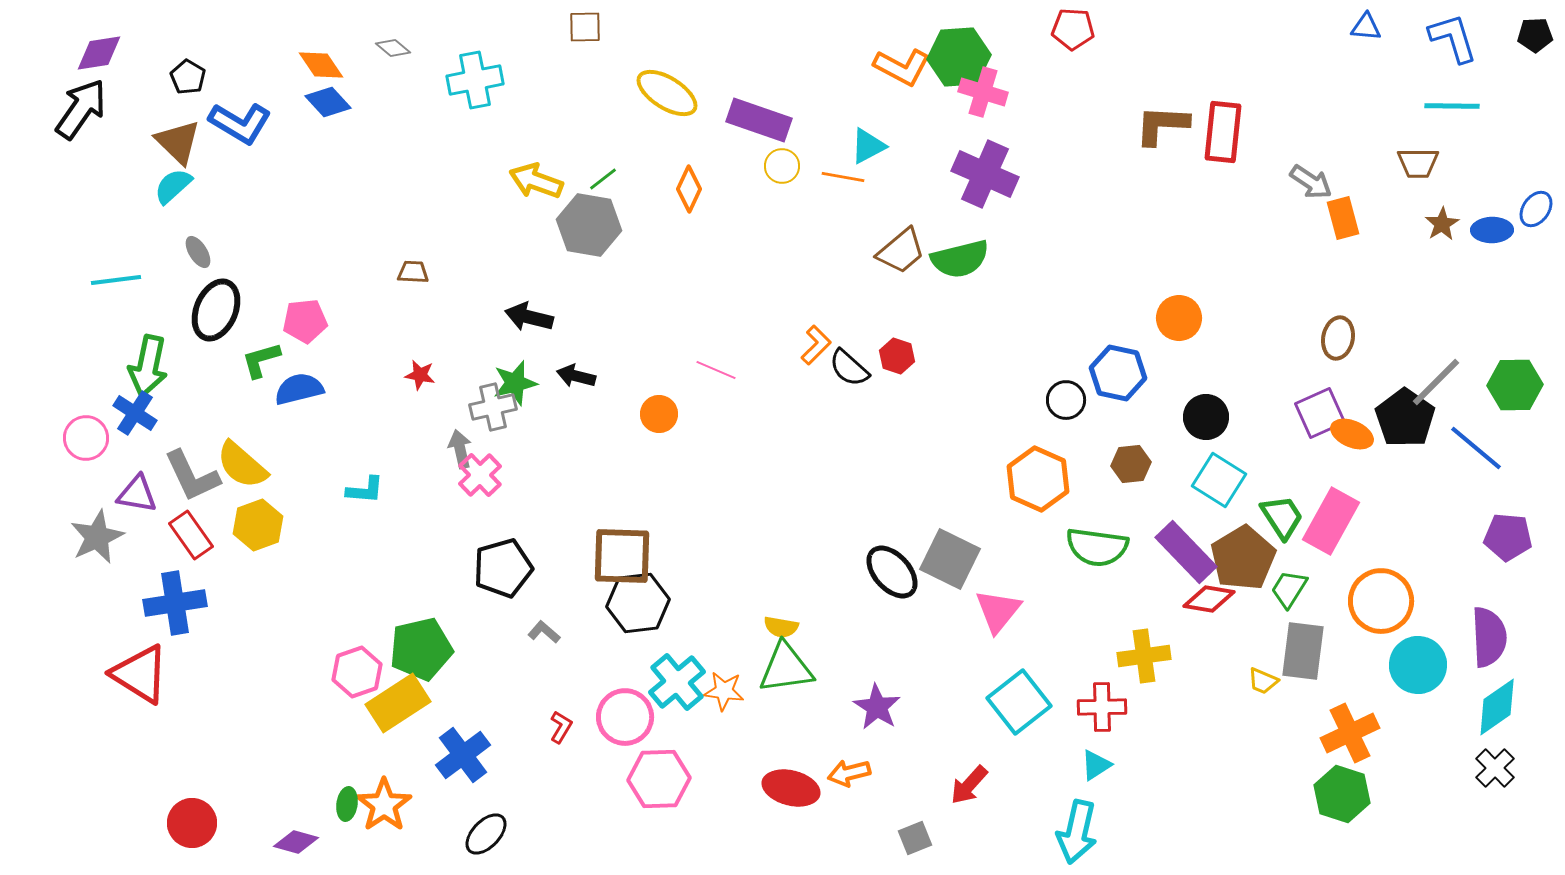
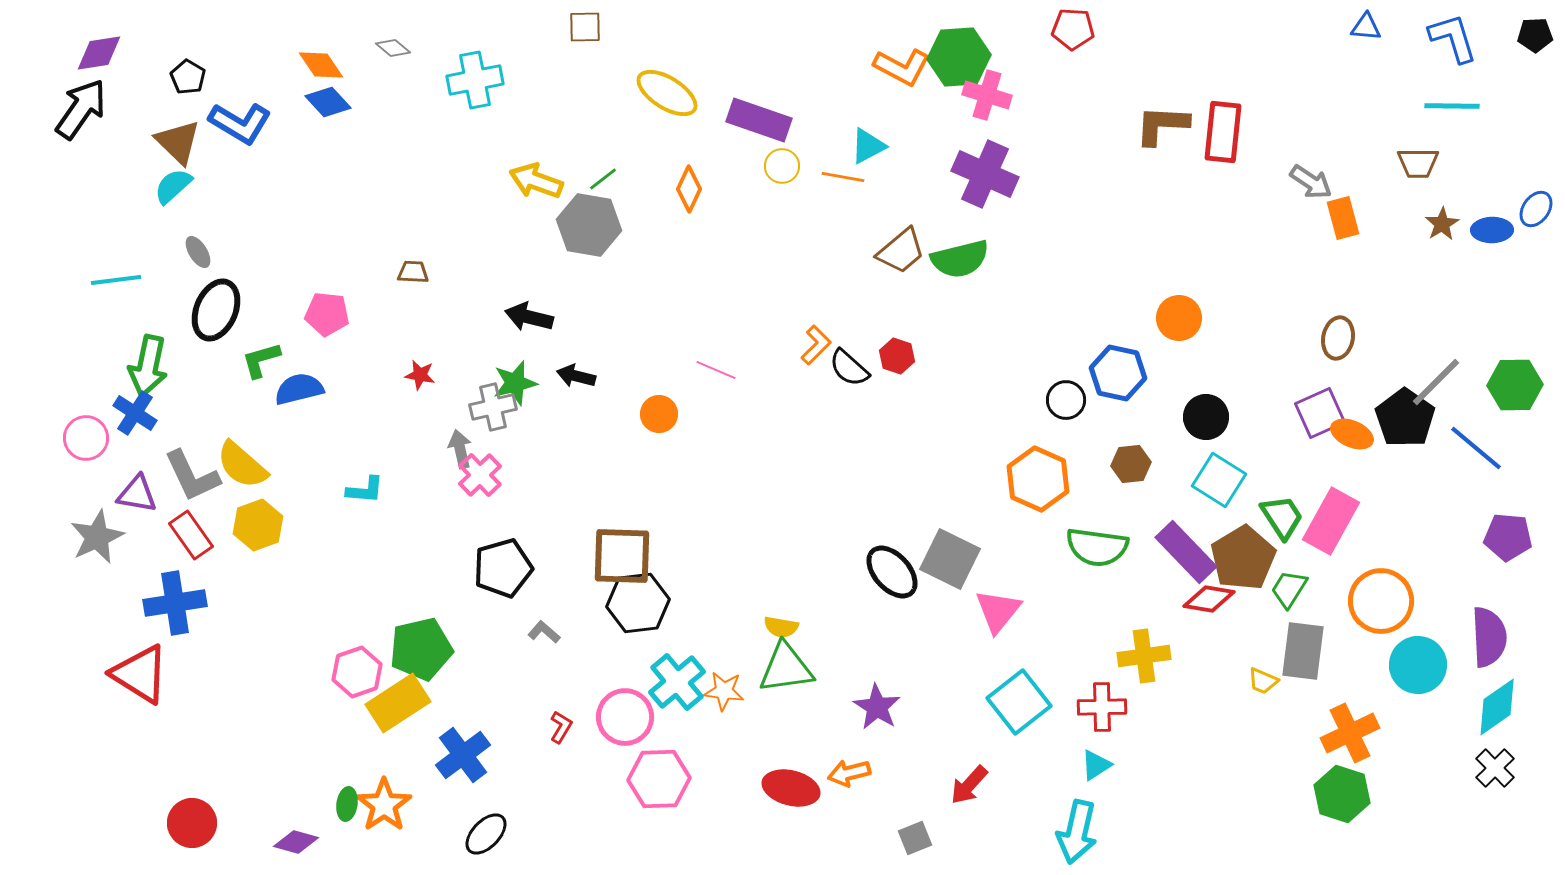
pink cross at (983, 92): moved 4 px right, 3 px down
pink pentagon at (305, 321): moved 22 px right, 7 px up; rotated 12 degrees clockwise
